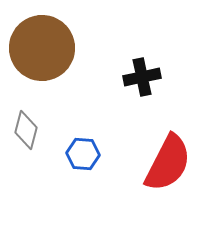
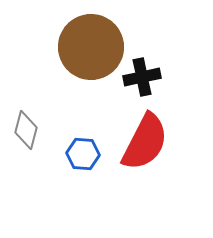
brown circle: moved 49 px right, 1 px up
red semicircle: moved 23 px left, 21 px up
